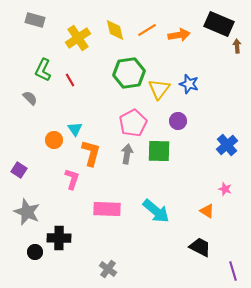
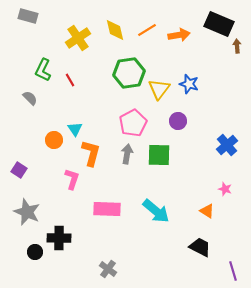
gray rectangle: moved 7 px left, 4 px up
green square: moved 4 px down
